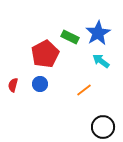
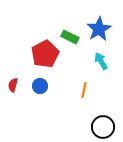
blue star: moved 1 px right, 4 px up
cyan arrow: rotated 24 degrees clockwise
blue circle: moved 2 px down
orange line: rotated 42 degrees counterclockwise
